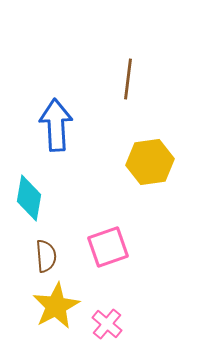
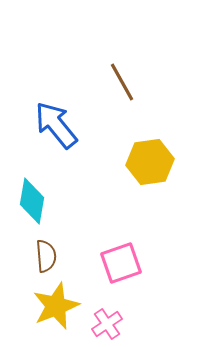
brown line: moved 6 px left, 3 px down; rotated 36 degrees counterclockwise
blue arrow: rotated 36 degrees counterclockwise
cyan diamond: moved 3 px right, 3 px down
pink square: moved 13 px right, 16 px down
yellow star: rotated 6 degrees clockwise
pink cross: rotated 16 degrees clockwise
